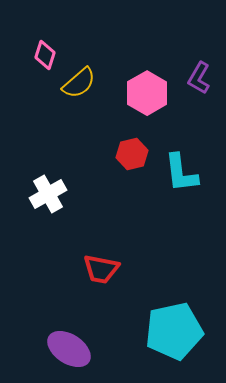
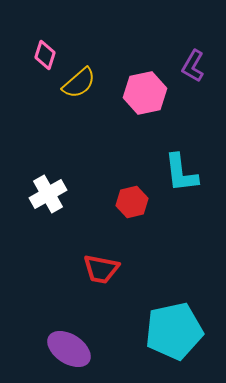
purple L-shape: moved 6 px left, 12 px up
pink hexagon: moved 2 px left; rotated 18 degrees clockwise
red hexagon: moved 48 px down
